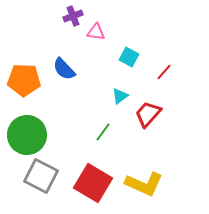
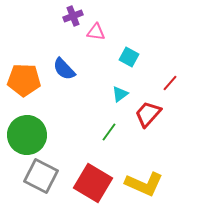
red line: moved 6 px right, 11 px down
cyan triangle: moved 2 px up
green line: moved 6 px right
